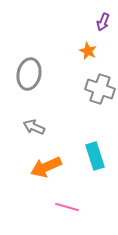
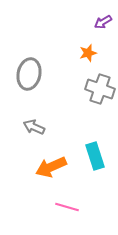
purple arrow: rotated 36 degrees clockwise
orange star: moved 2 px down; rotated 30 degrees clockwise
orange arrow: moved 5 px right
